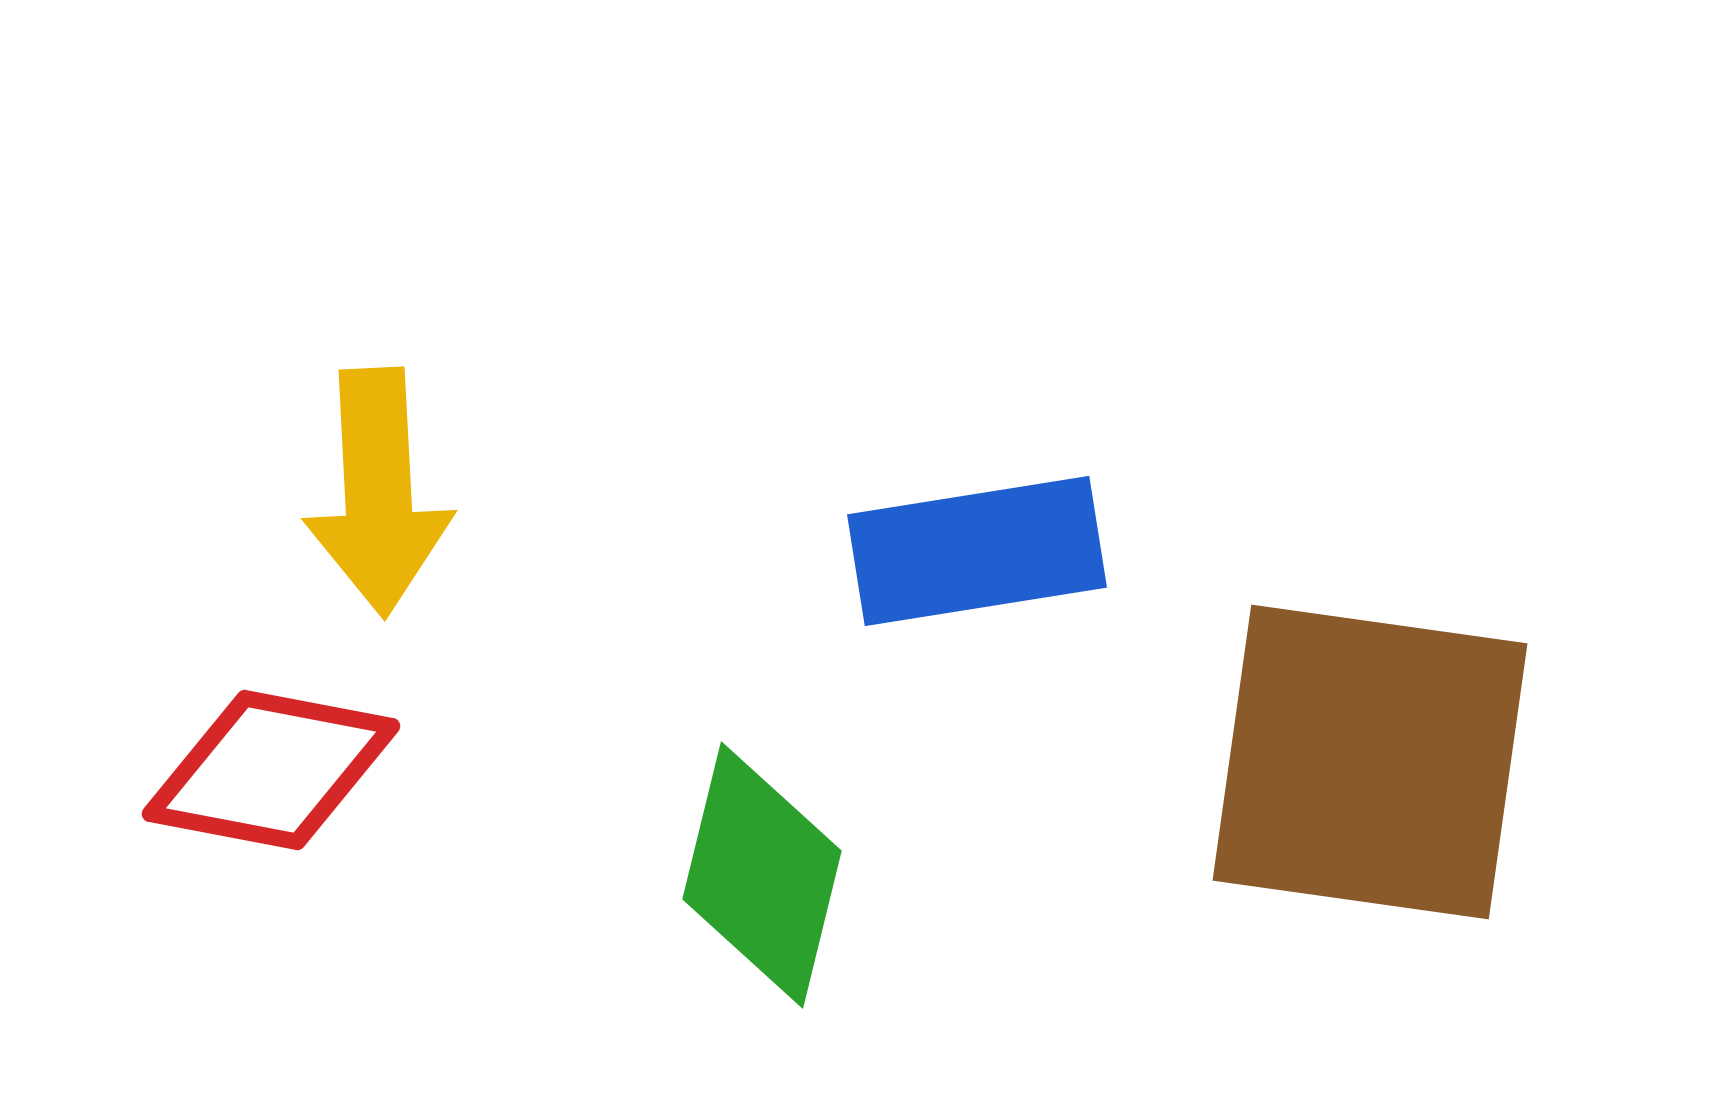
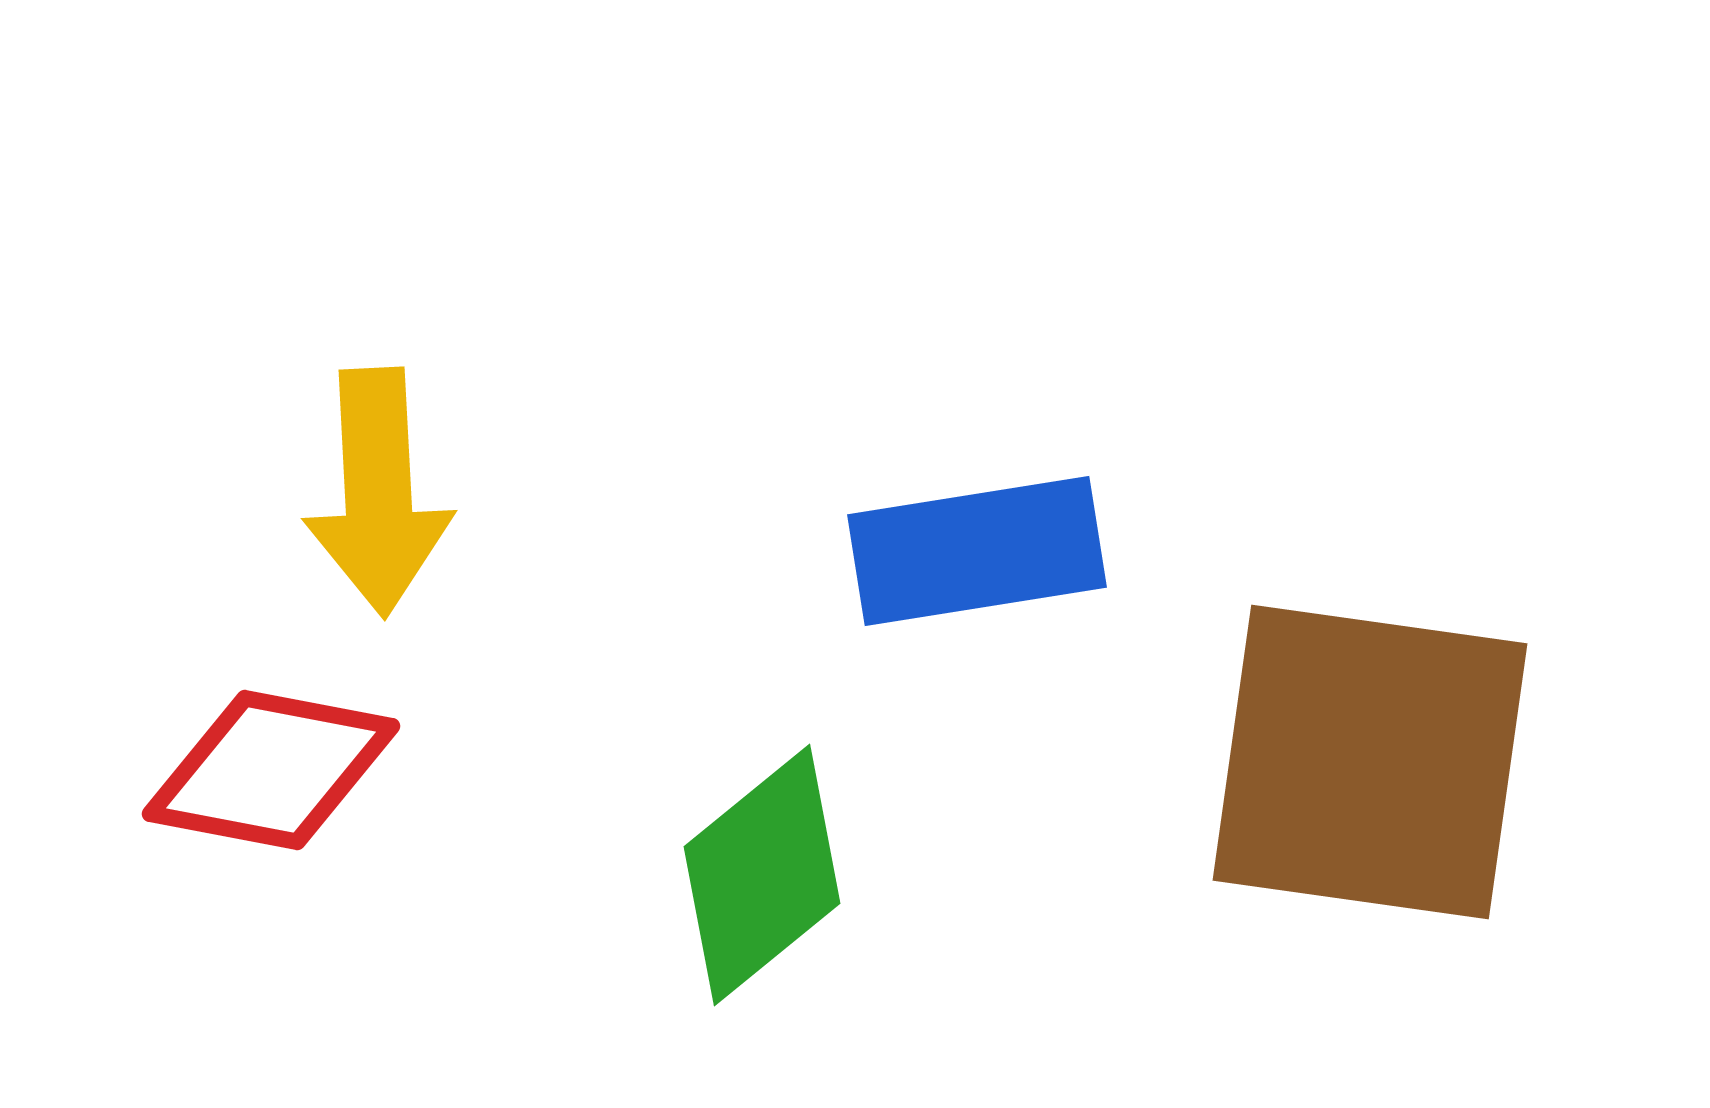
green diamond: rotated 37 degrees clockwise
